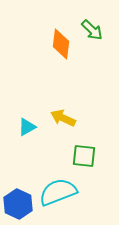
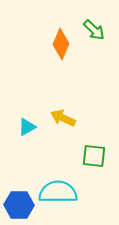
green arrow: moved 2 px right
orange diamond: rotated 16 degrees clockwise
green square: moved 10 px right
cyan semicircle: rotated 21 degrees clockwise
blue hexagon: moved 1 px right, 1 px down; rotated 24 degrees counterclockwise
